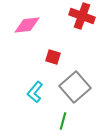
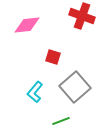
green line: moved 2 px left; rotated 54 degrees clockwise
